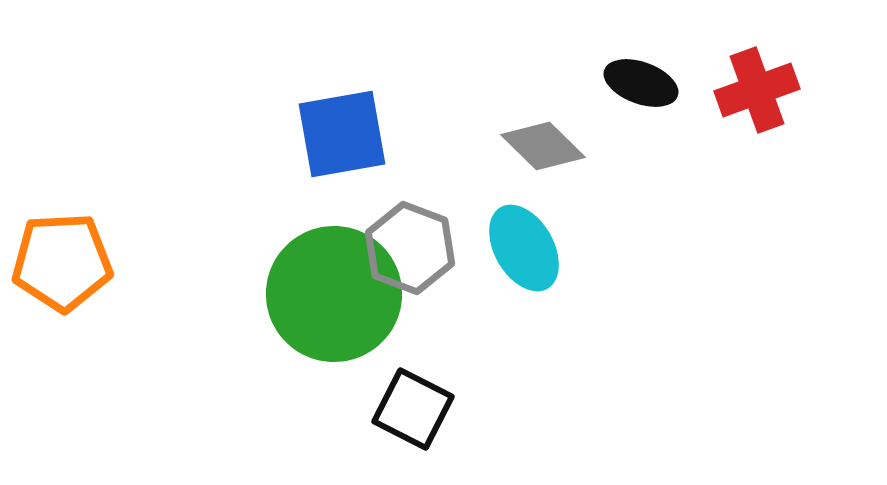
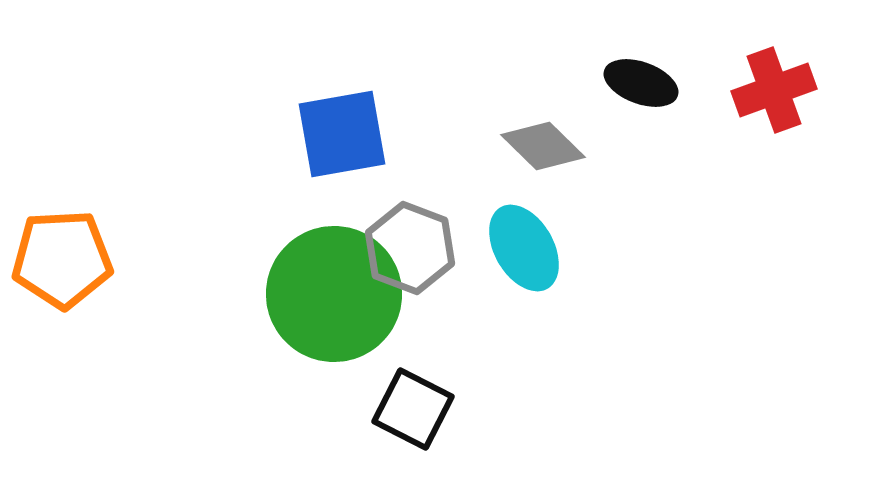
red cross: moved 17 px right
orange pentagon: moved 3 px up
